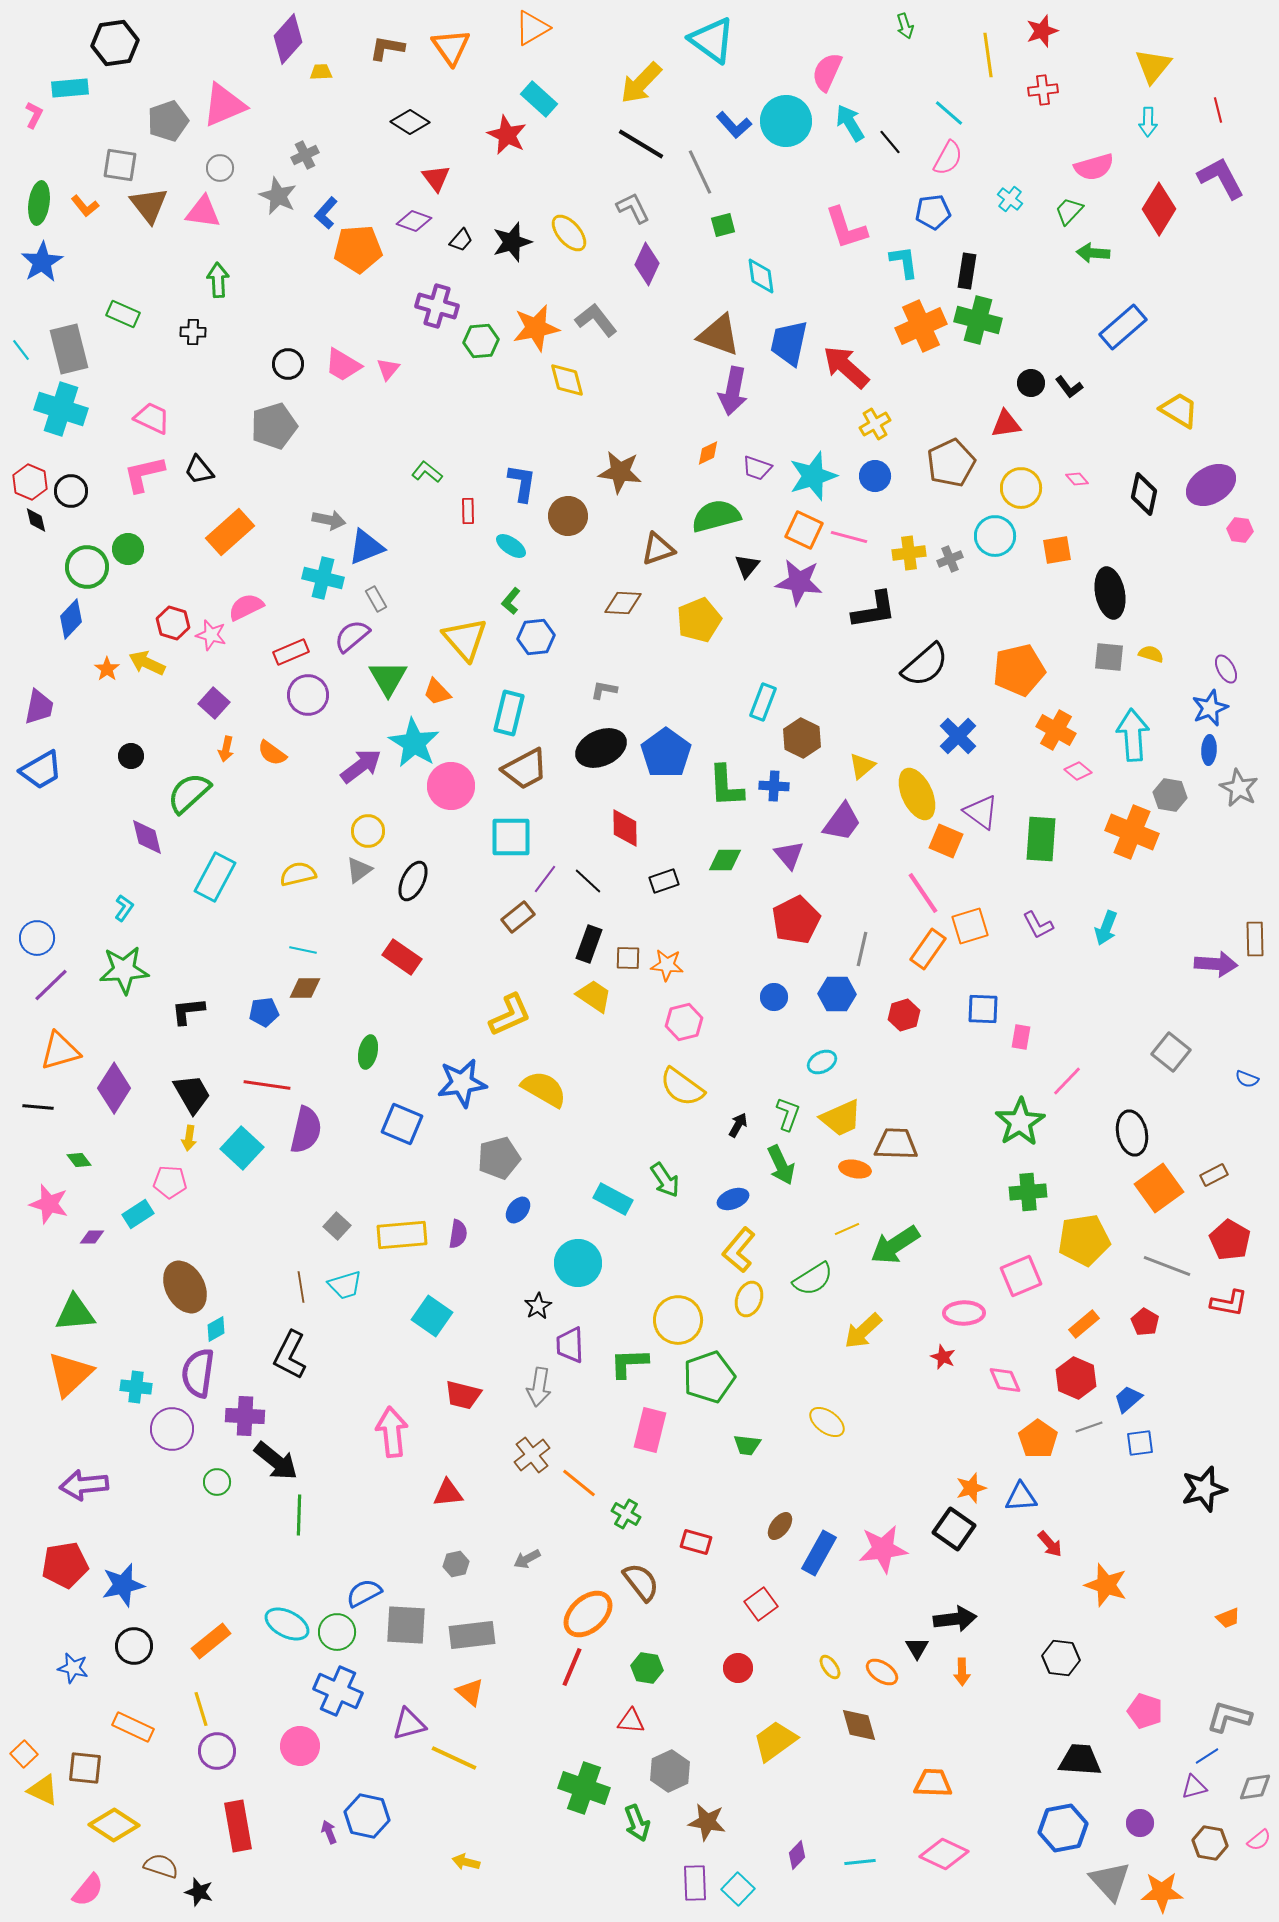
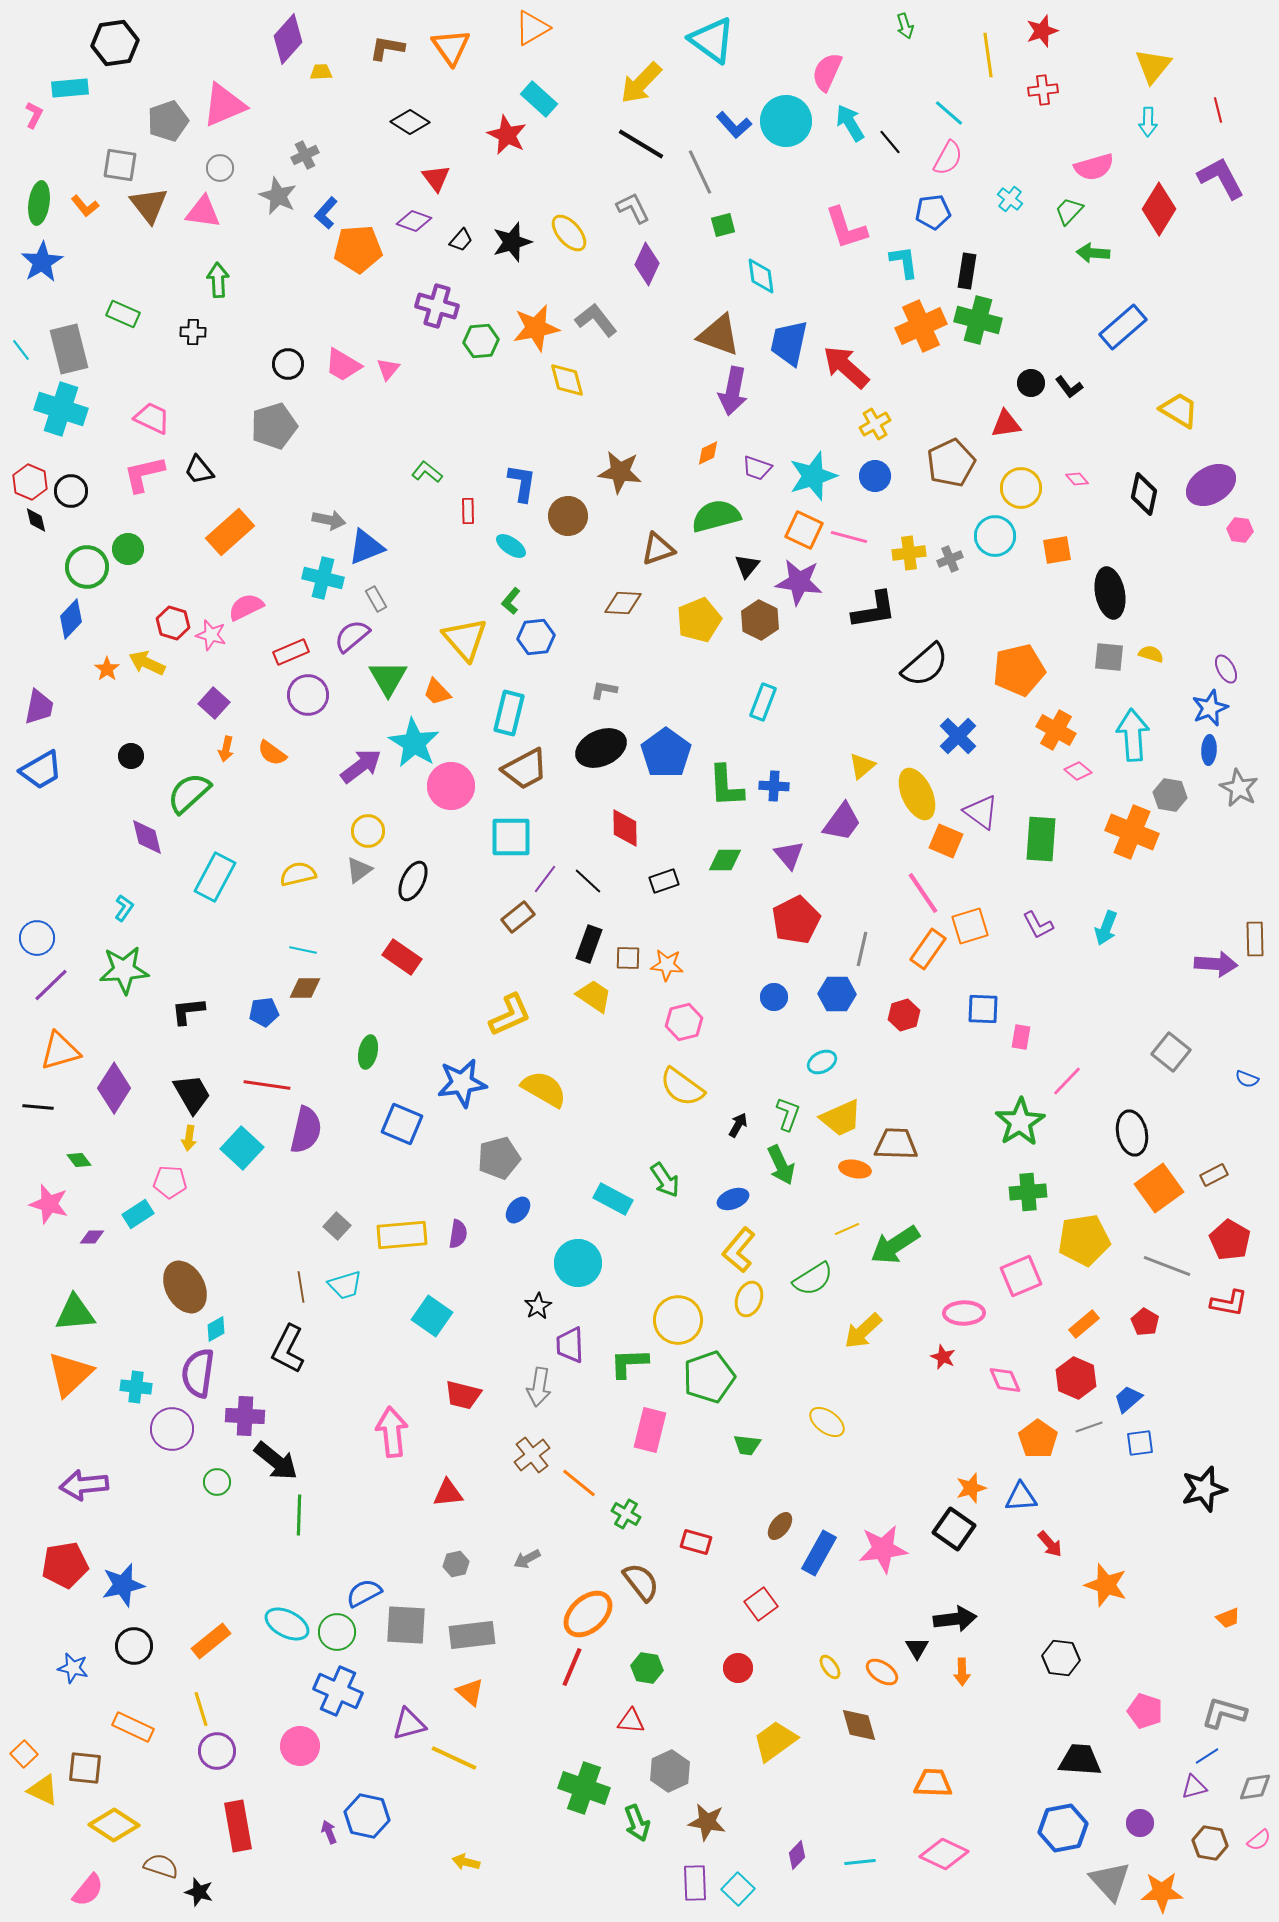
brown hexagon at (802, 738): moved 42 px left, 118 px up
black L-shape at (290, 1355): moved 2 px left, 6 px up
gray L-shape at (1229, 1717): moved 5 px left, 4 px up
